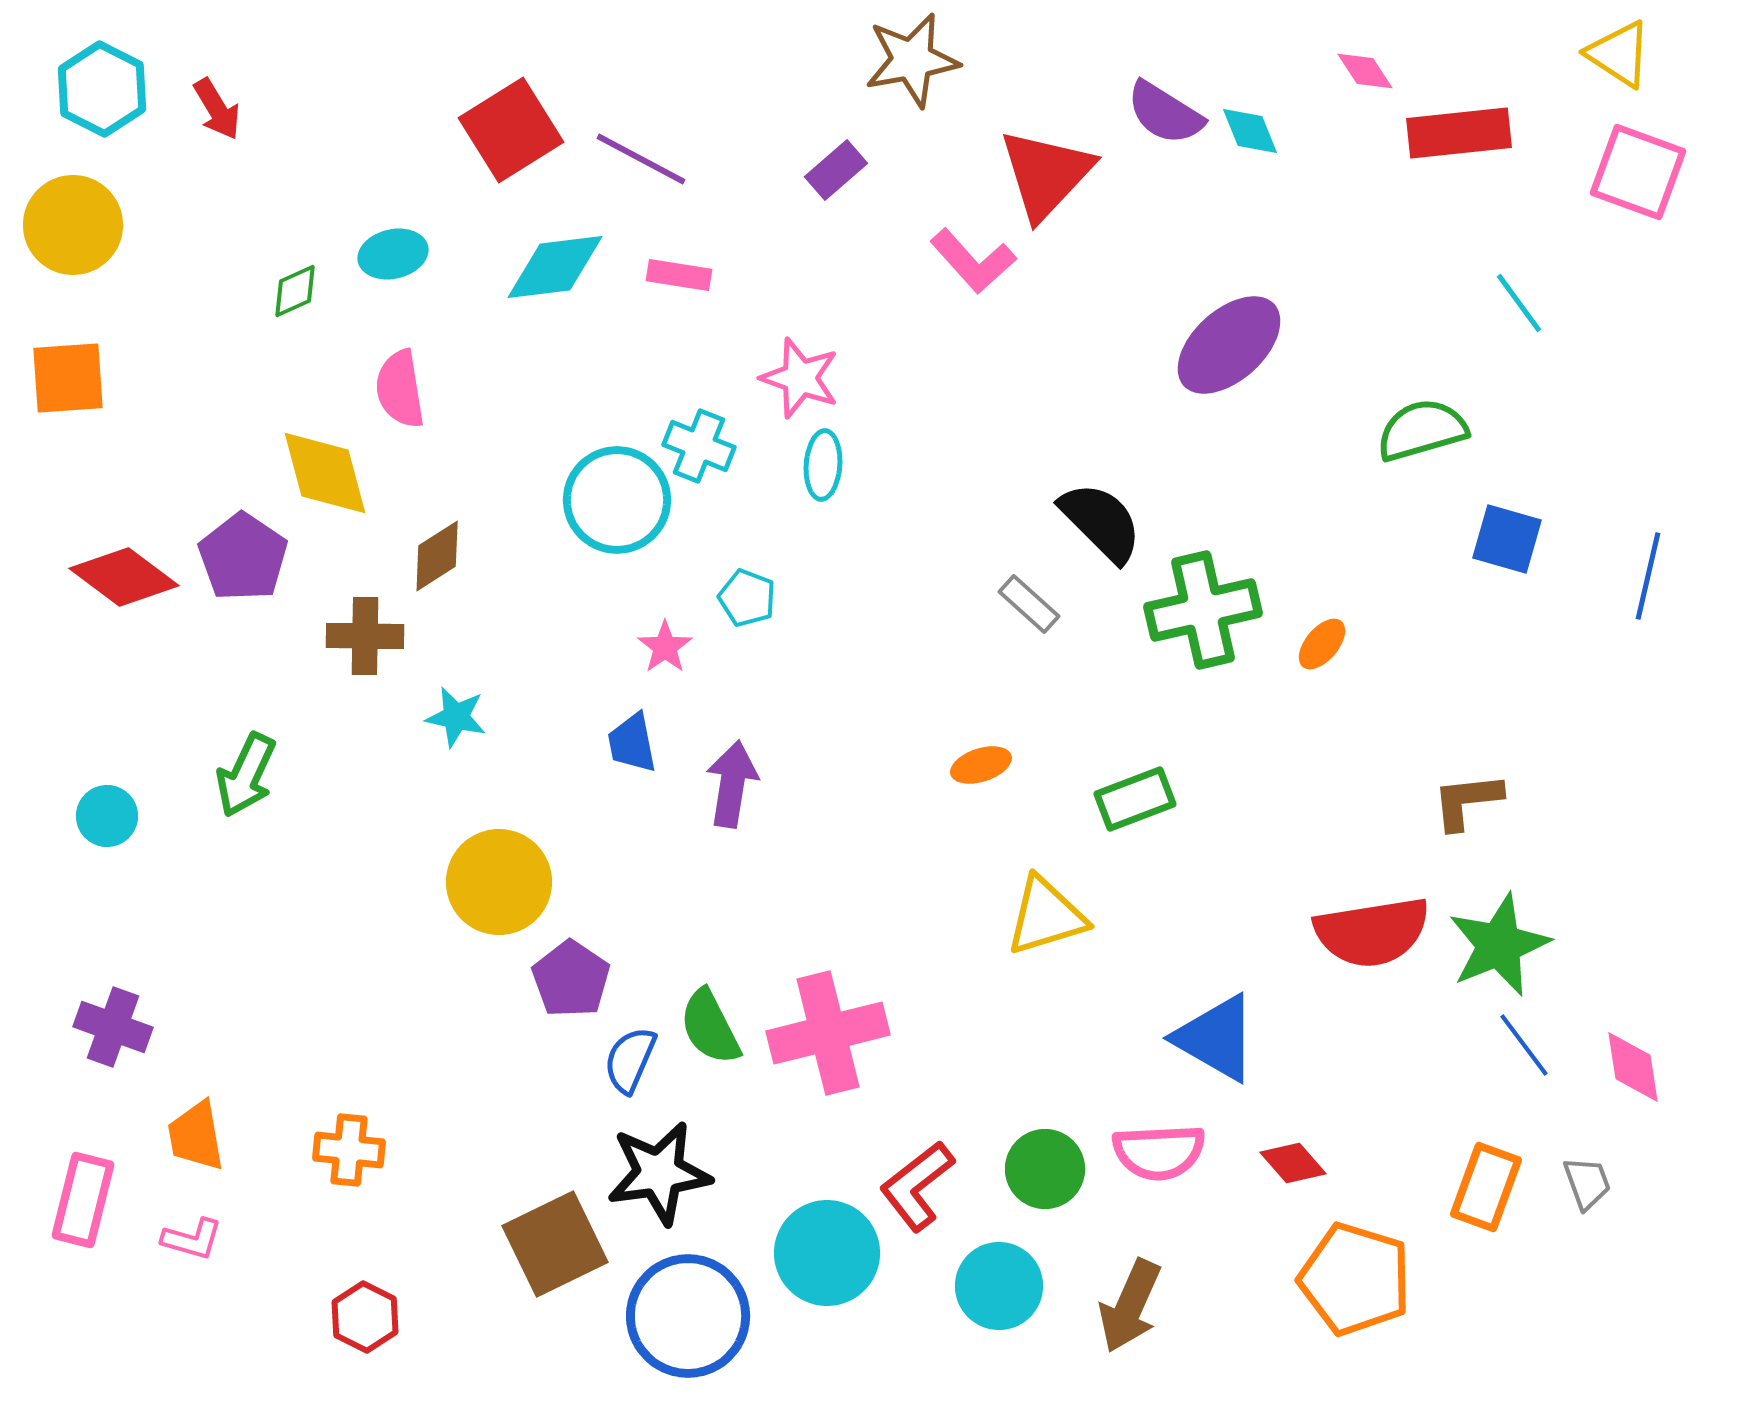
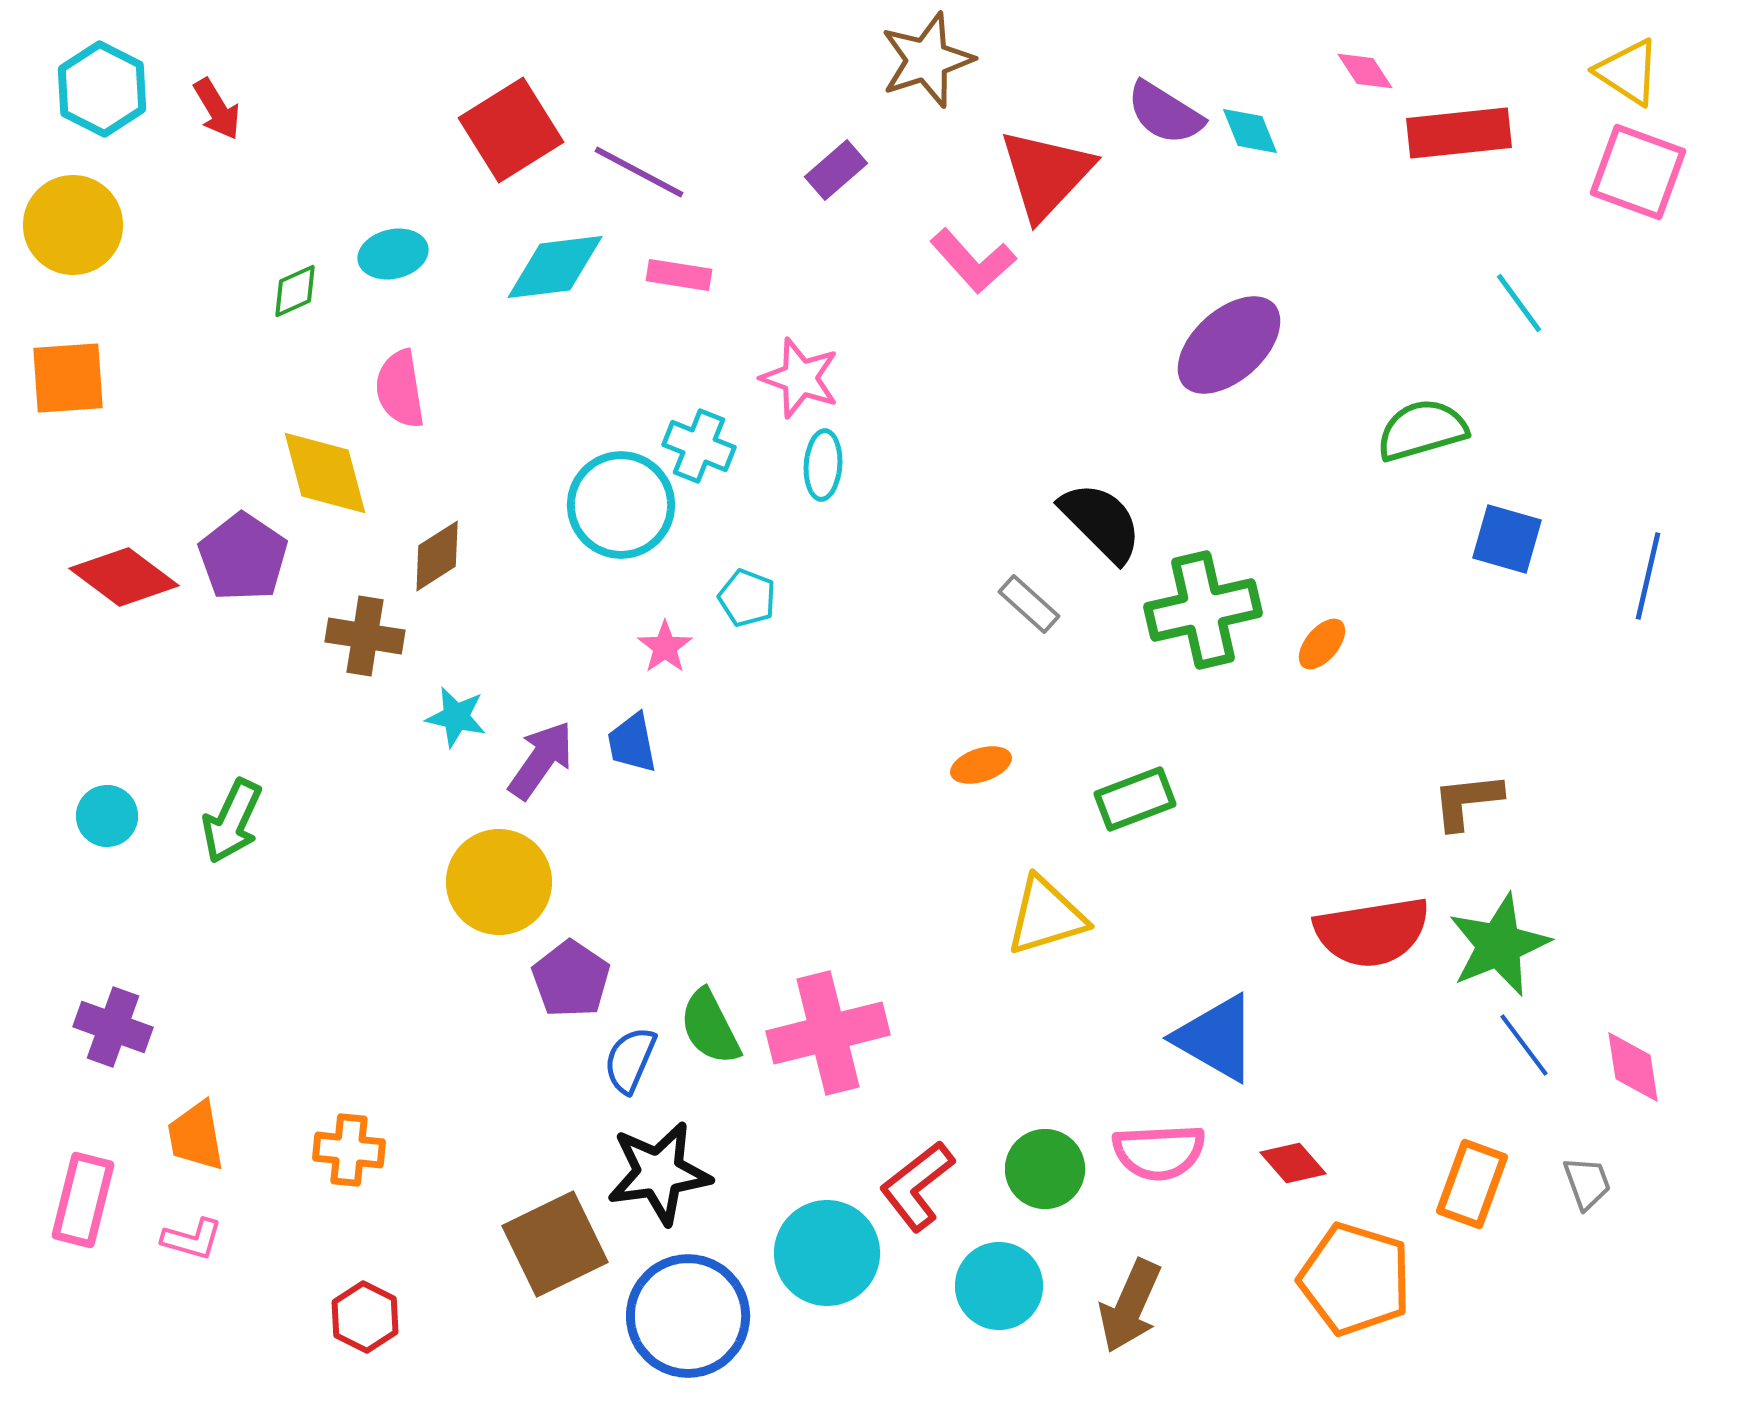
yellow triangle at (1619, 54): moved 9 px right, 18 px down
brown star at (912, 60): moved 15 px right; rotated 8 degrees counterclockwise
purple line at (641, 159): moved 2 px left, 13 px down
cyan circle at (617, 500): moved 4 px right, 5 px down
brown cross at (365, 636): rotated 8 degrees clockwise
green arrow at (246, 775): moved 14 px left, 46 px down
purple arrow at (732, 784): moved 191 px left, 24 px up; rotated 26 degrees clockwise
orange rectangle at (1486, 1187): moved 14 px left, 3 px up
